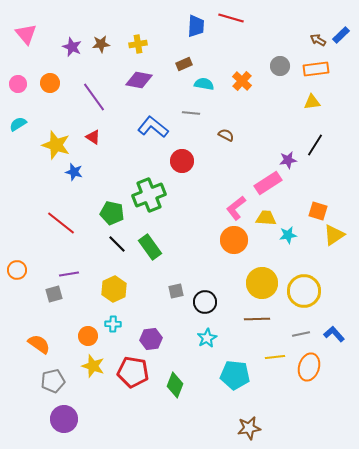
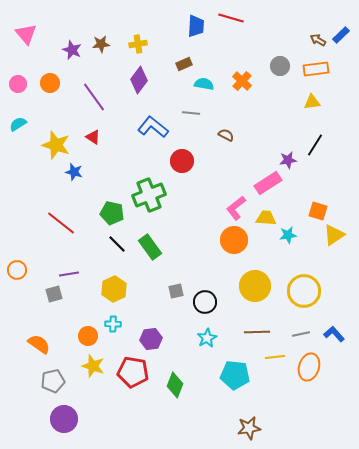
purple star at (72, 47): moved 3 px down
purple diamond at (139, 80): rotated 64 degrees counterclockwise
yellow circle at (262, 283): moved 7 px left, 3 px down
brown line at (257, 319): moved 13 px down
